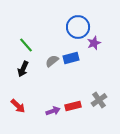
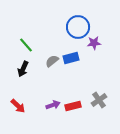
purple star: rotated 16 degrees clockwise
purple arrow: moved 6 px up
